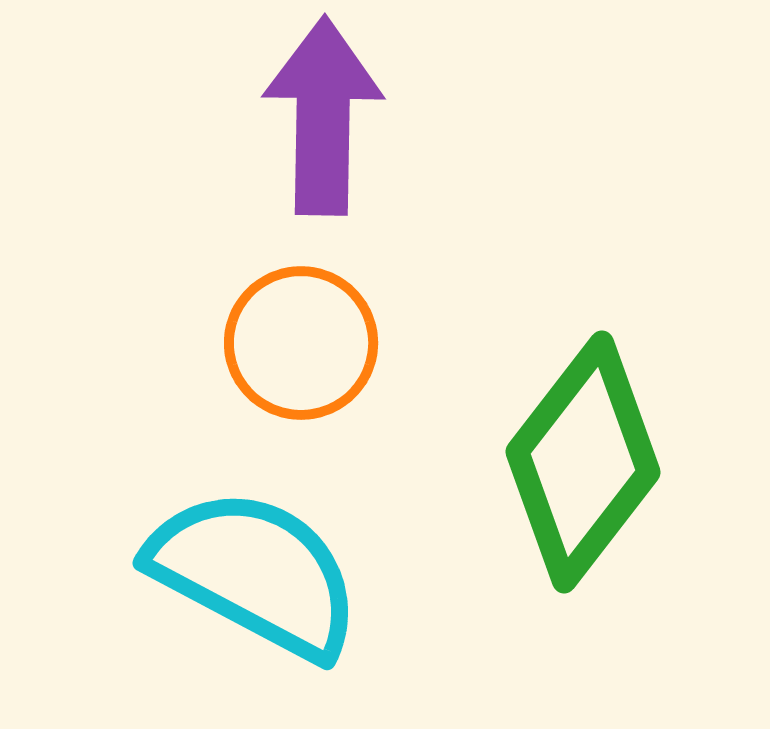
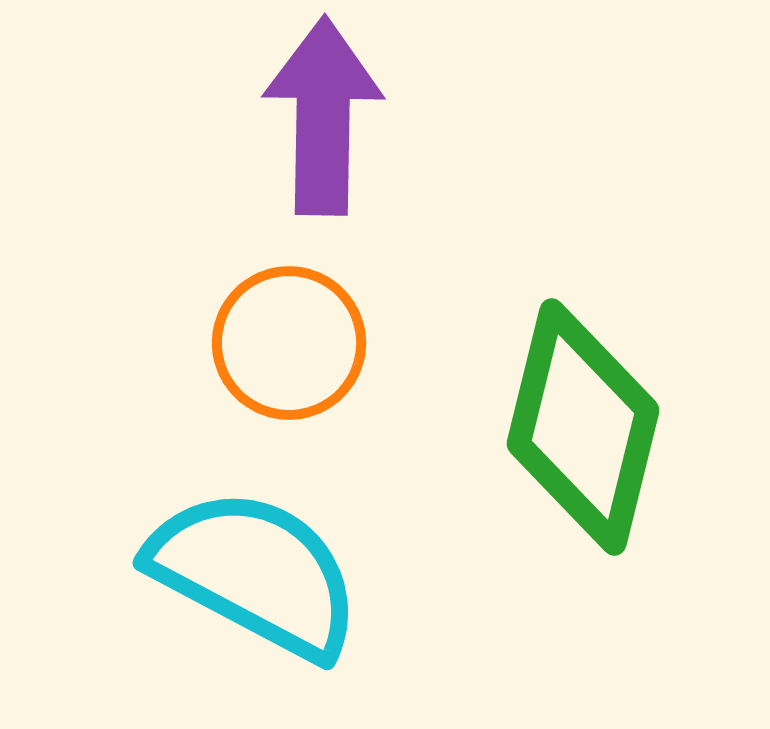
orange circle: moved 12 px left
green diamond: moved 35 px up; rotated 24 degrees counterclockwise
